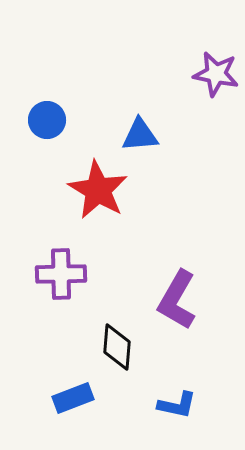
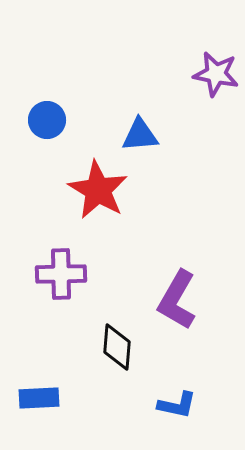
blue rectangle: moved 34 px left; rotated 18 degrees clockwise
